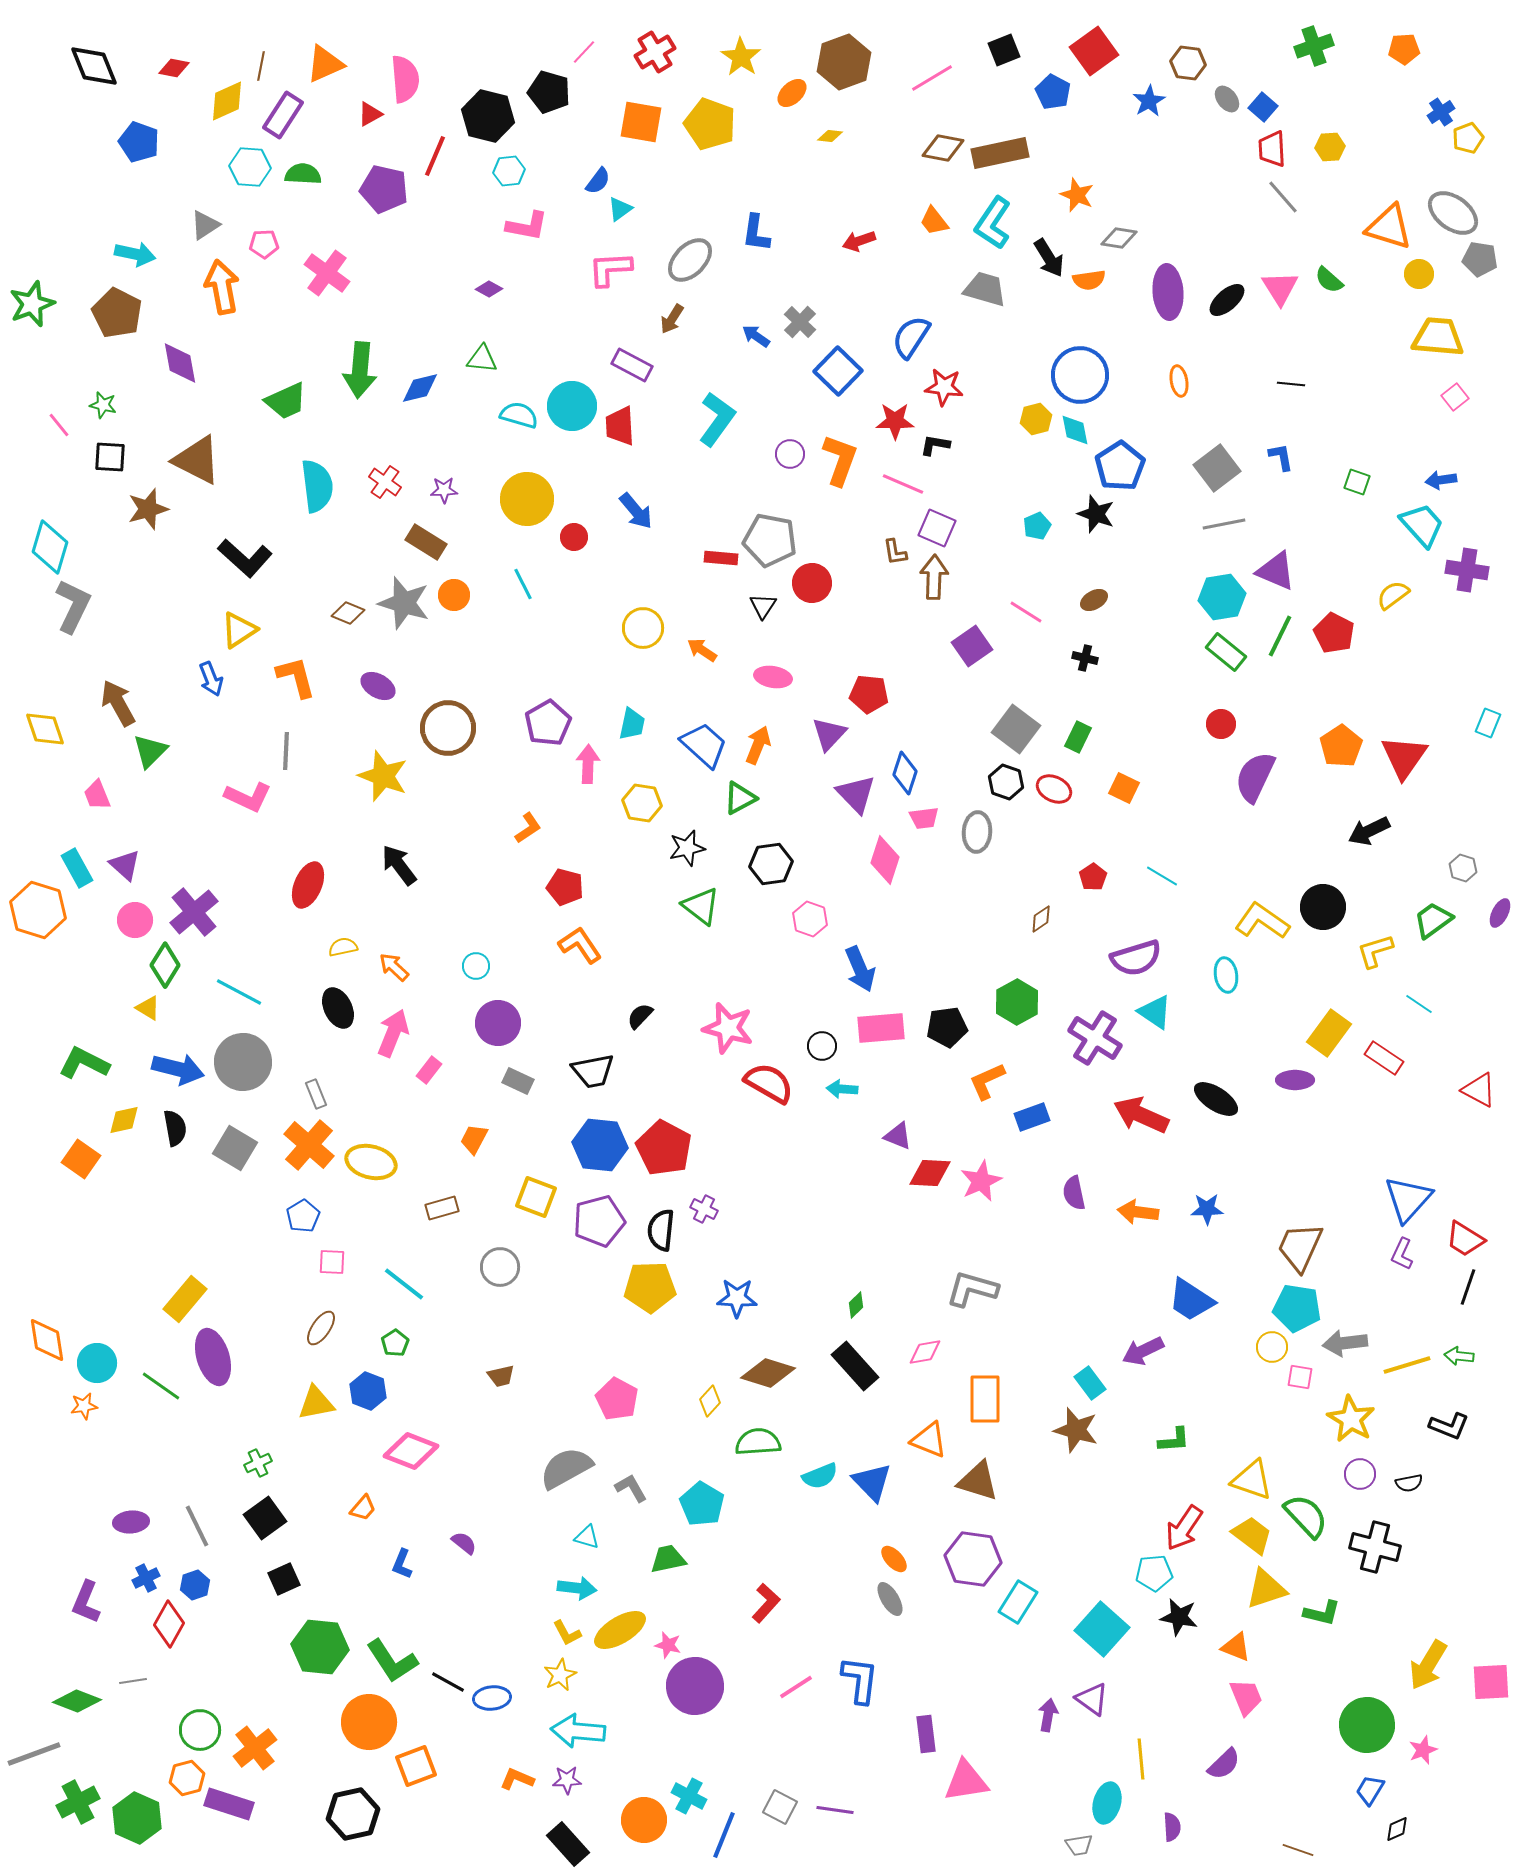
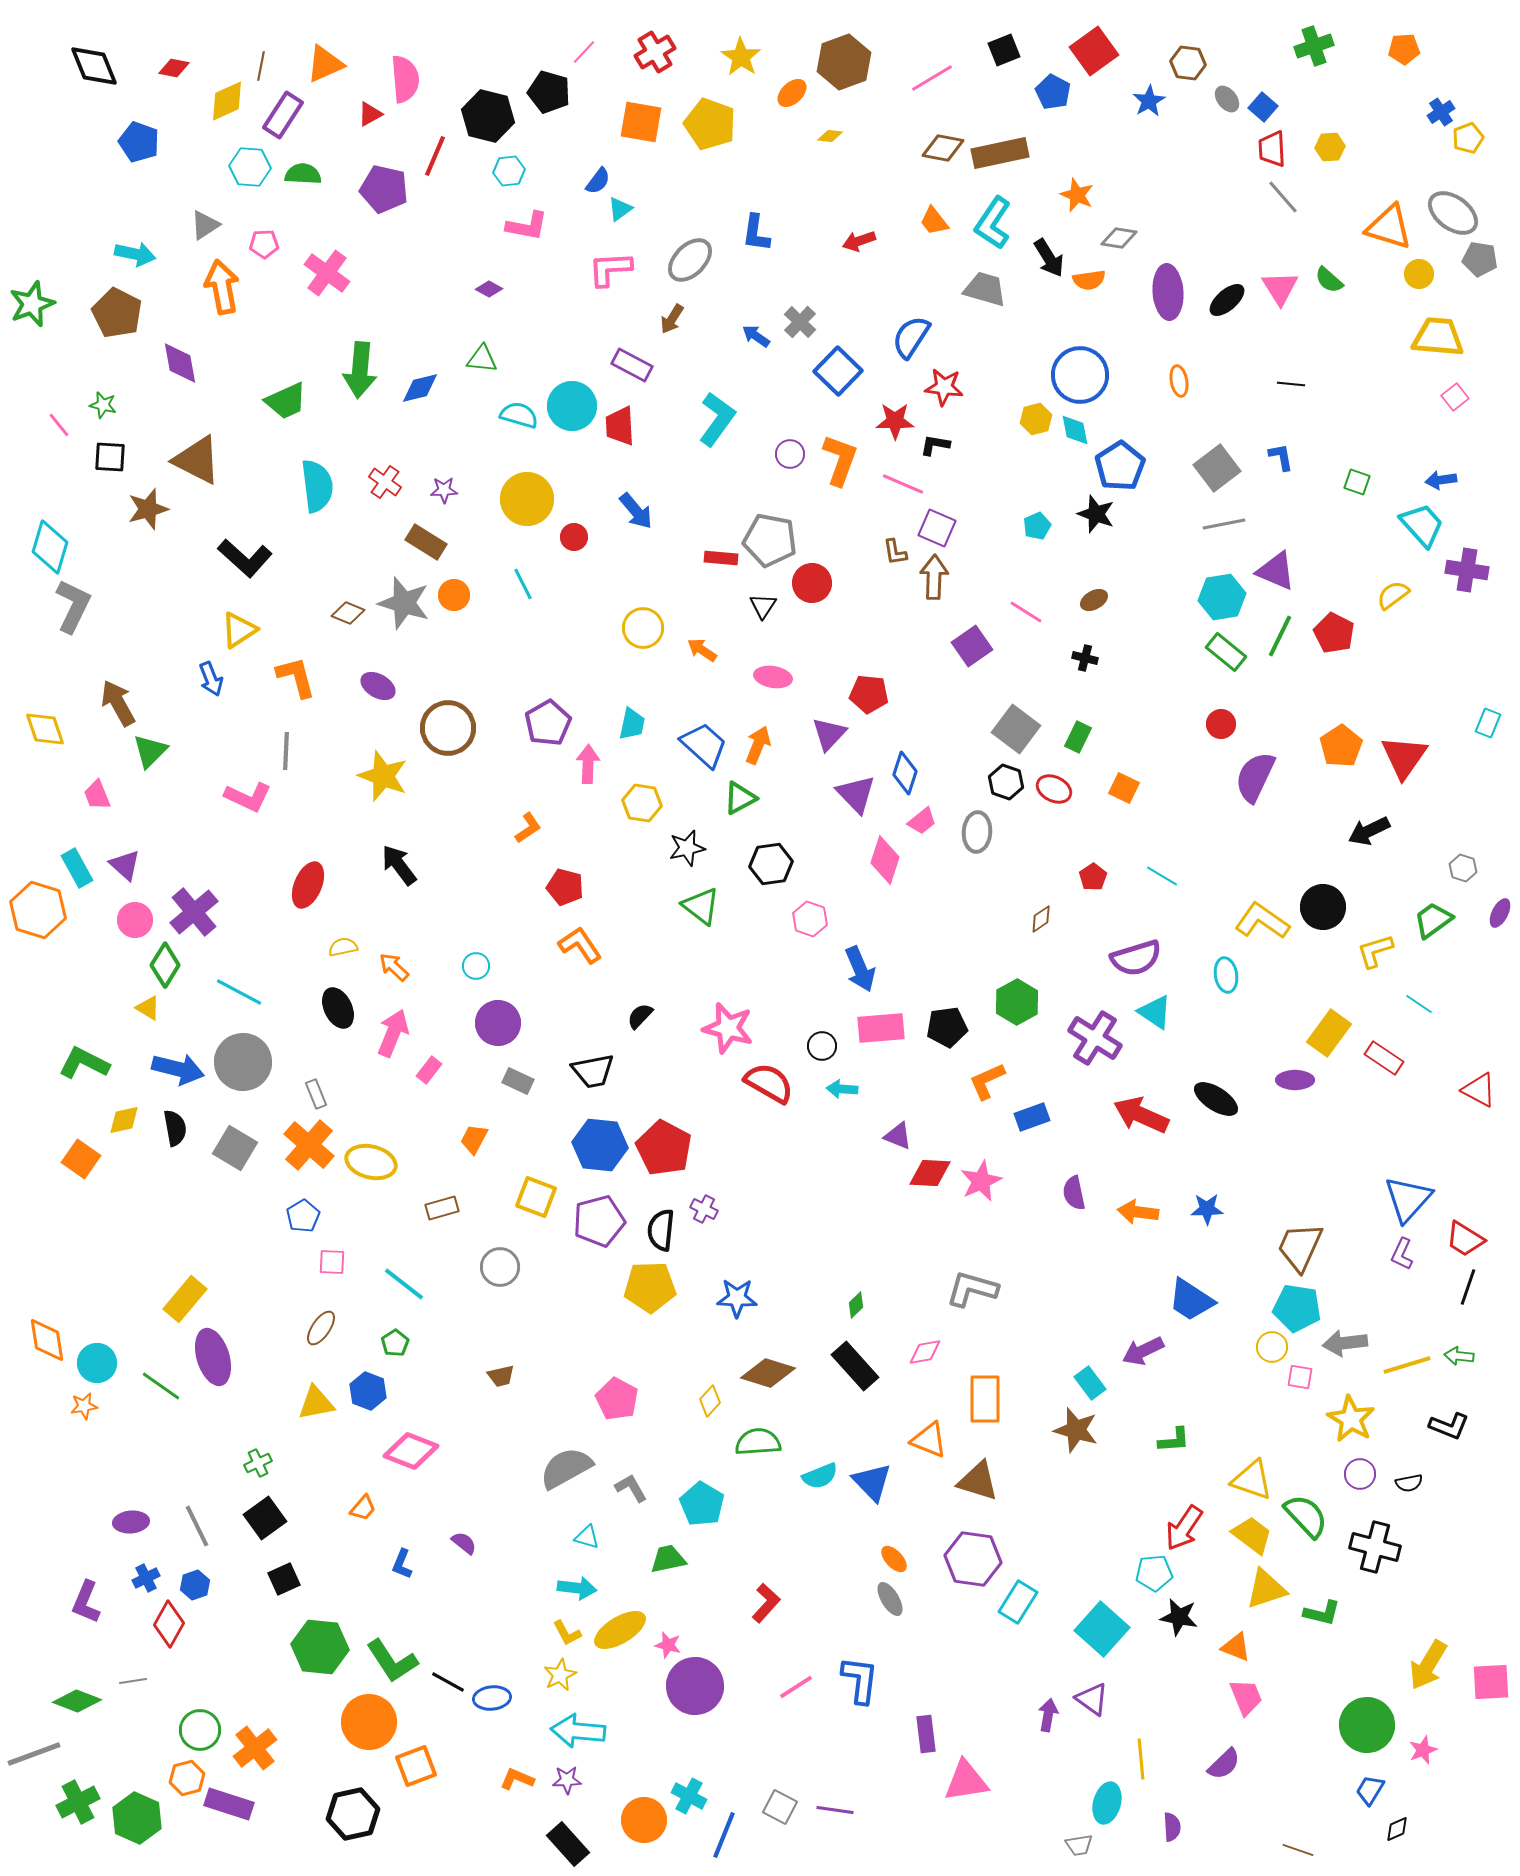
pink trapezoid at (924, 818): moved 2 px left, 3 px down; rotated 32 degrees counterclockwise
